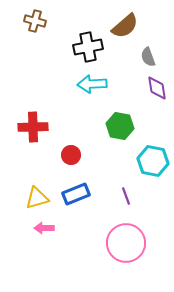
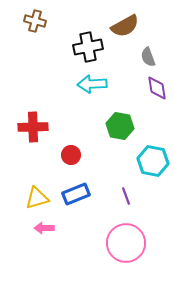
brown semicircle: rotated 12 degrees clockwise
